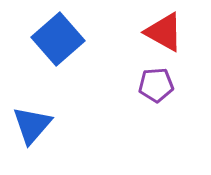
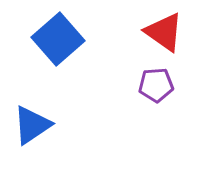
red triangle: rotated 6 degrees clockwise
blue triangle: rotated 15 degrees clockwise
